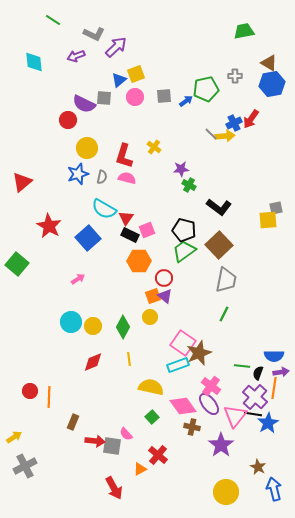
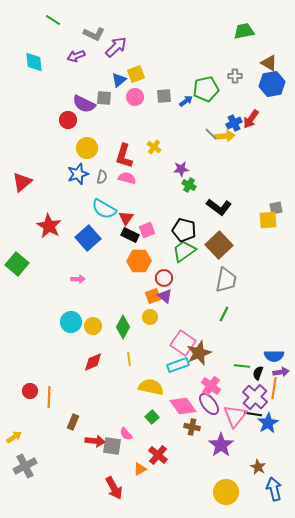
pink arrow at (78, 279): rotated 32 degrees clockwise
